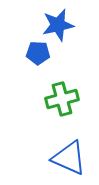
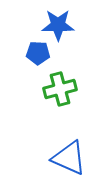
blue star: rotated 12 degrees clockwise
green cross: moved 2 px left, 10 px up
